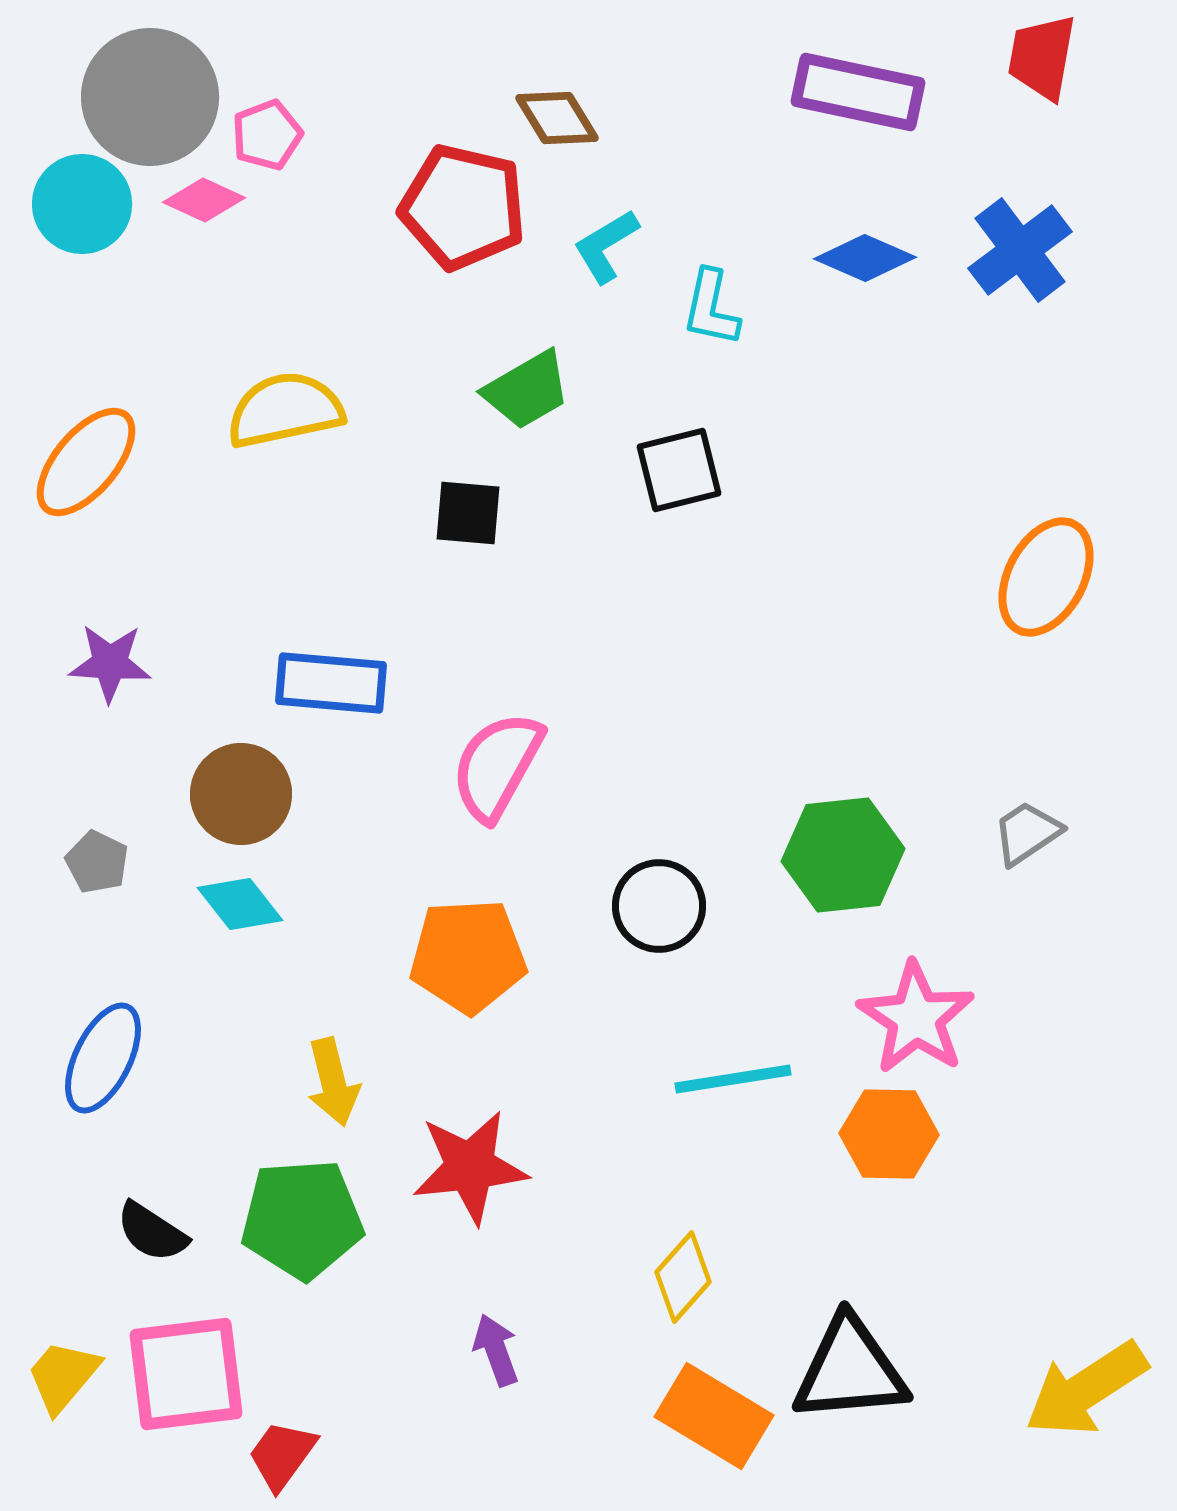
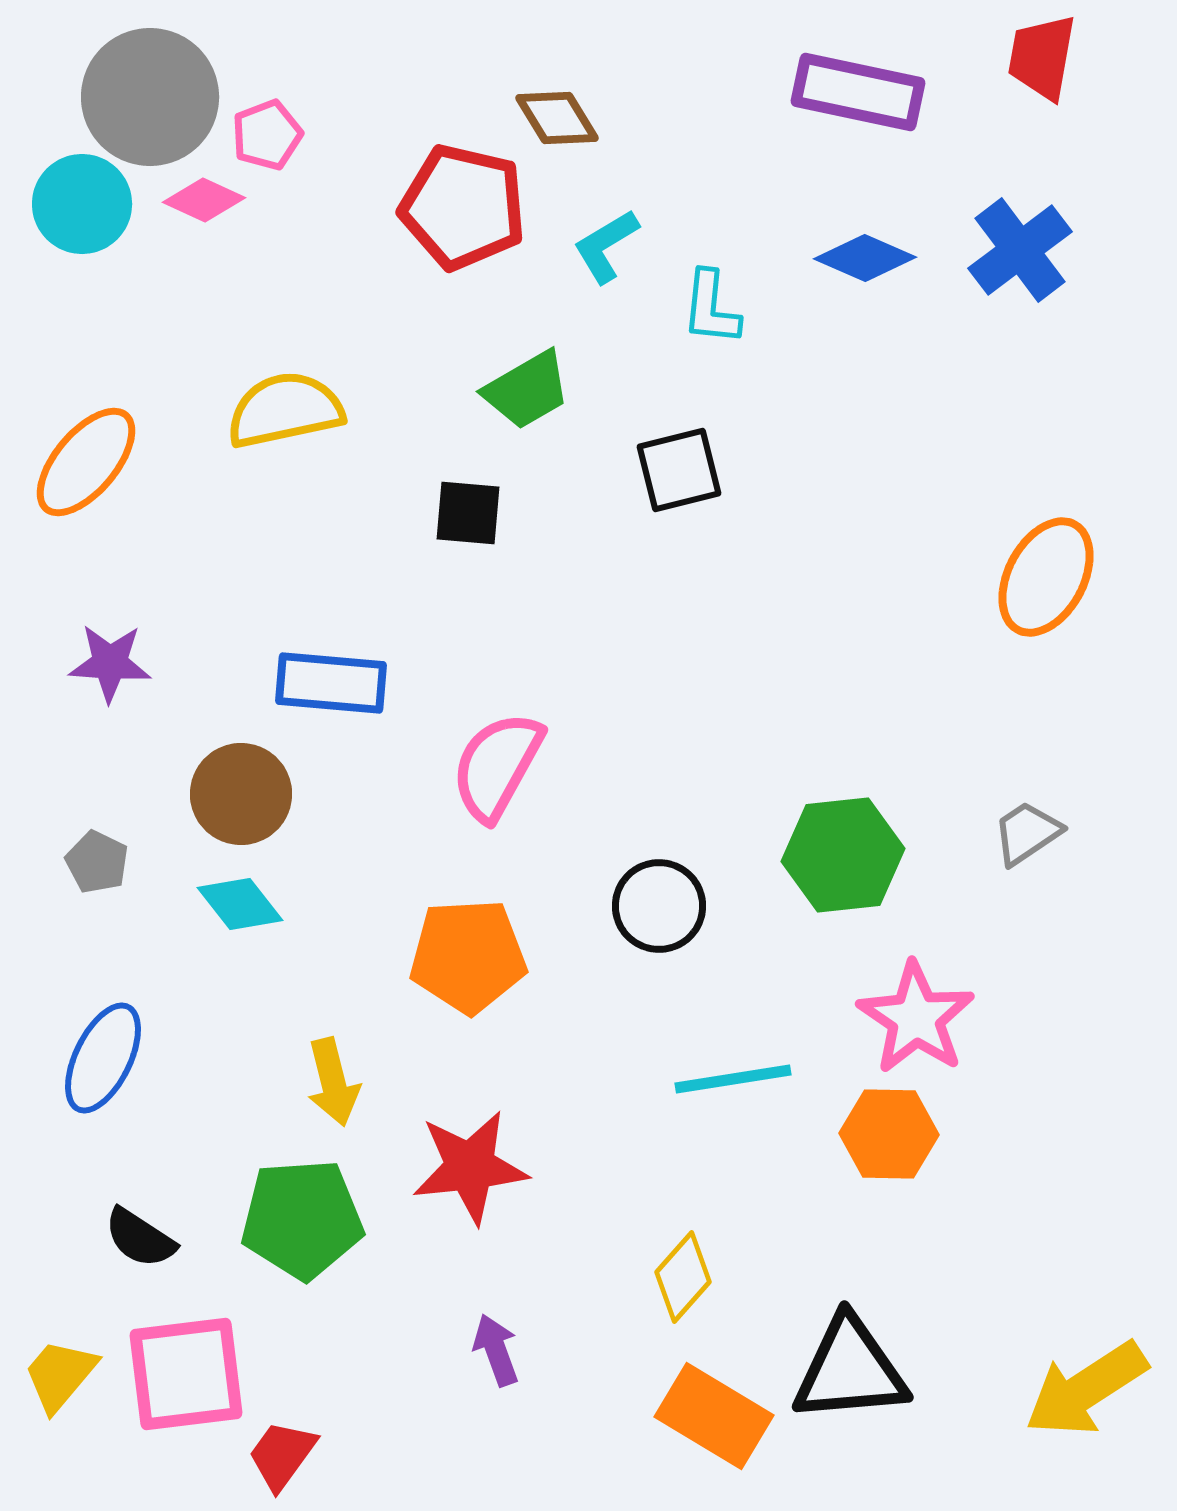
cyan L-shape at (711, 308): rotated 6 degrees counterclockwise
black semicircle at (152, 1232): moved 12 px left, 6 px down
yellow trapezoid at (63, 1376): moved 3 px left, 1 px up
